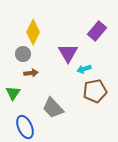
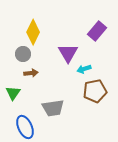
gray trapezoid: rotated 55 degrees counterclockwise
